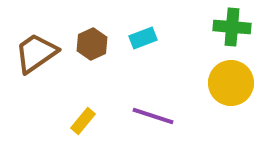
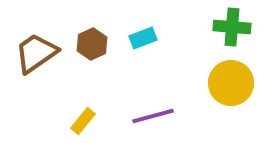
purple line: rotated 33 degrees counterclockwise
